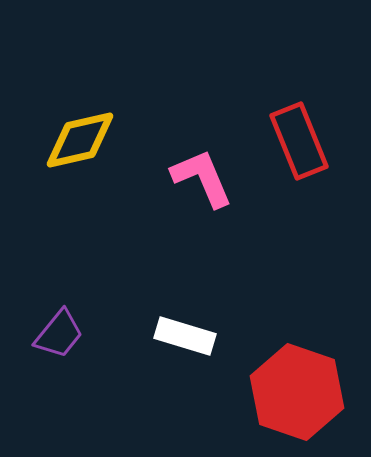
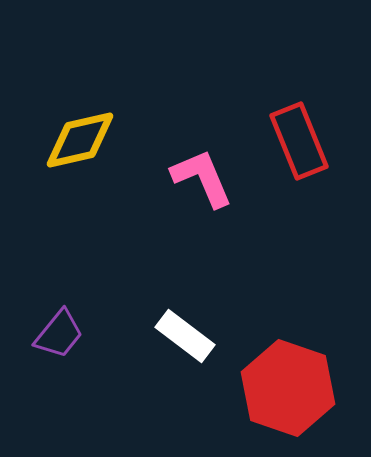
white rectangle: rotated 20 degrees clockwise
red hexagon: moved 9 px left, 4 px up
